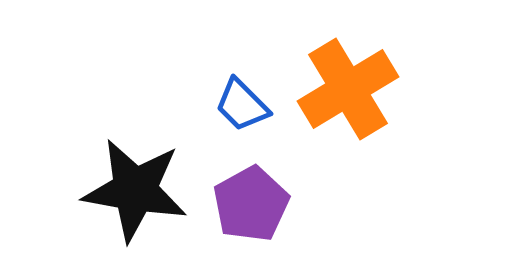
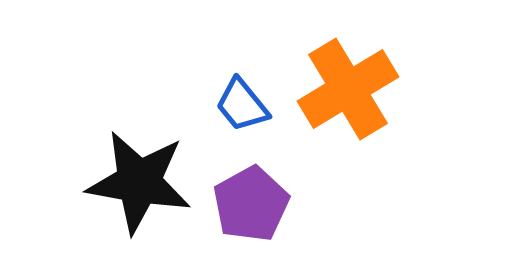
blue trapezoid: rotated 6 degrees clockwise
black star: moved 4 px right, 8 px up
